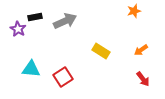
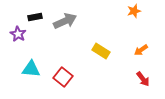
purple star: moved 5 px down
red square: rotated 18 degrees counterclockwise
